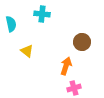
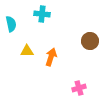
brown circle: moved 8 px right, 1 px up
yellow triangle: rotated 40 degrees counterclockwise
orange arrow: moved 15 px left, 9 px up
pink cross: moved 5 px right
